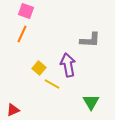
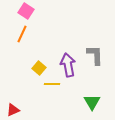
pink square: rotated 14 degrees clockwise
gray L-shape: moved 5 px right, 15 px down; rotated 95 degrees counterclockwise
yellow line: rotated 28 degrees counterclockwise
green triangle: moved 1 px right
